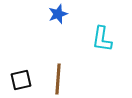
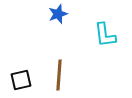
cyan L-shape: moved 3 px right, 4 px up; rotated 16 degrees counterclockwise
brown line: moved 1 px right, 4 px up
